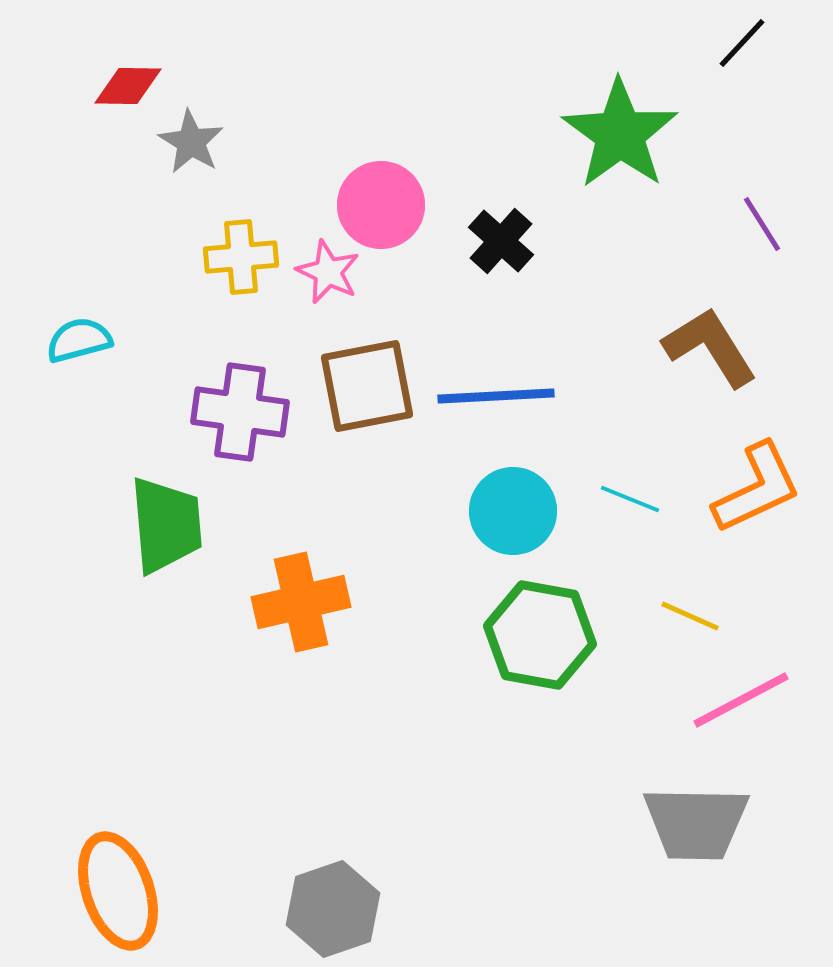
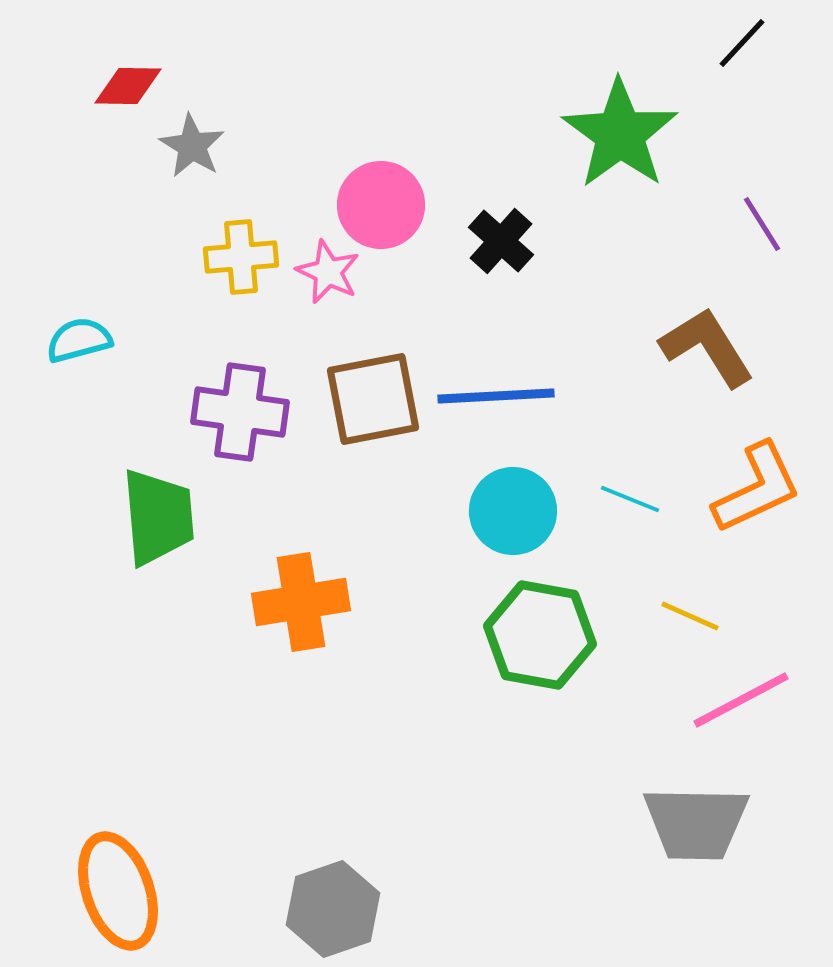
gray star: moved 1 px right, 4 px down
brown L-shape: moved 3 px left
brown square: moved 6 px right, 13 px down
green trapezoid: moved 8 px left, 8 px up
orange cross: rotated 4 degrees clockwise
